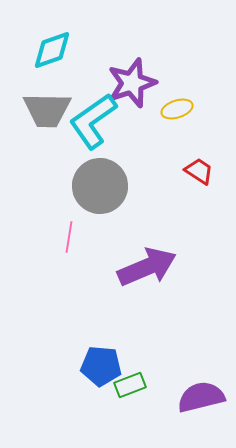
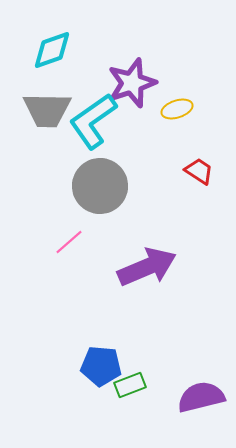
pink line: moved 5 px down; rotated 40 degrees clockwise
